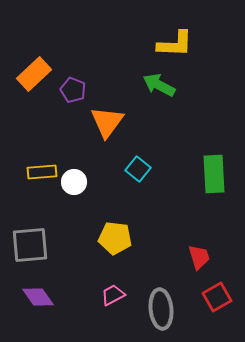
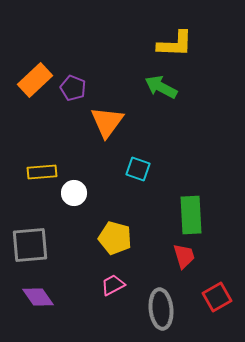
orange rectangle: moved 1 px right, 6 px down
green arrow: moved 2 px right, 2 px down
purple pentagon: moved 2 px up
cyan square: rotated 20 degrees counterclockwise
green rectangle: moved 23 px left, 41 px down
white circle: moved 11 px down
yellow pentagon: rotated 8 degrees clockwise
red trapezoid: moved 15 px left, 1 px up
pink trapezoid: moved 10 px up
